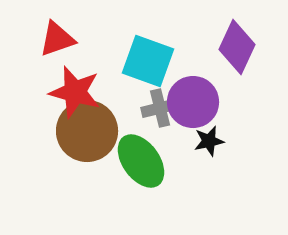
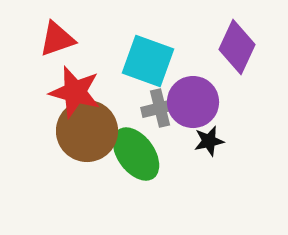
green ellipse: moved 5 px left, 7 px up
